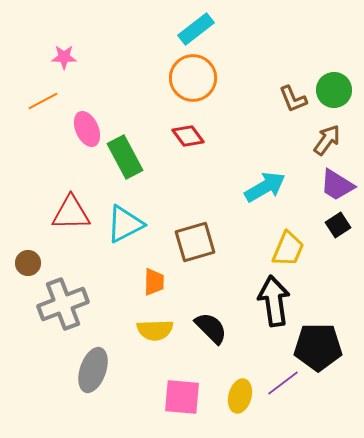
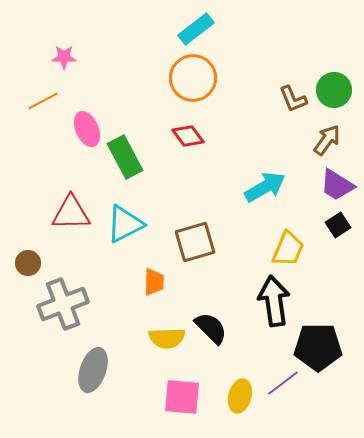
yellow semicircle: moved 12 px right, 8 px down
